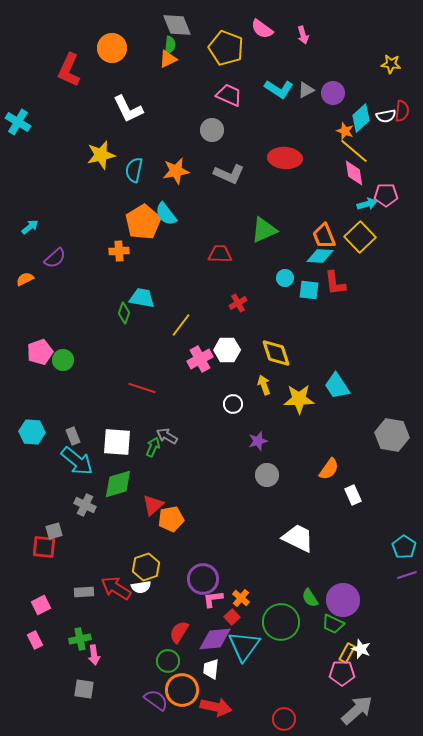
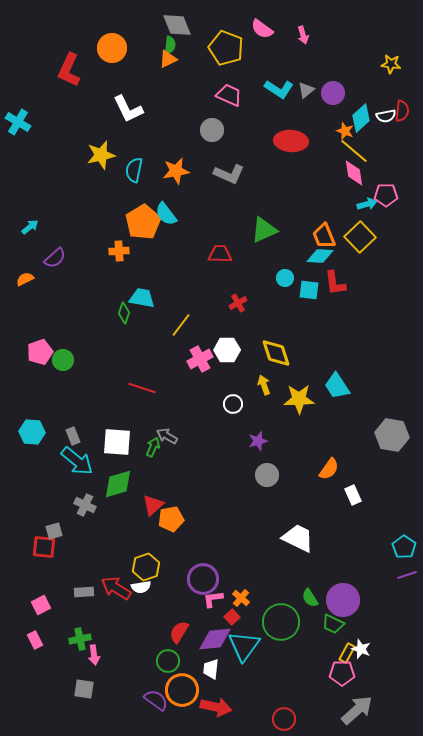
gray triangle at (306, 90): rotated 12 degrees counterclockwise
red ellipse at (285, 158): moved 6 px right, 17 px up
